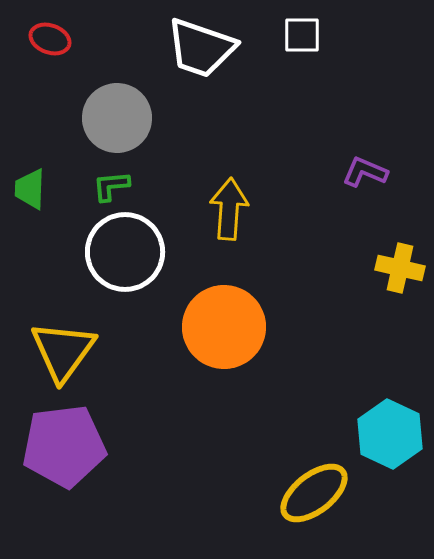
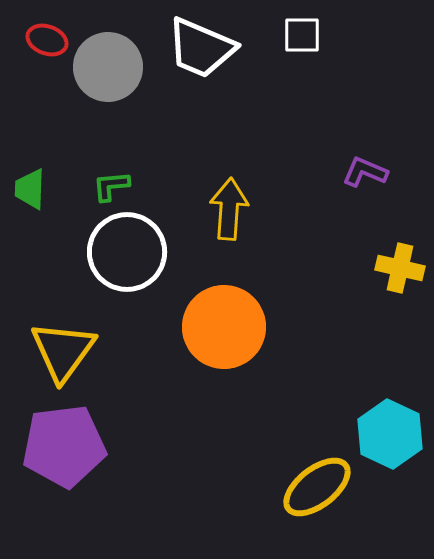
red ellipse: moved 3 px left, 1 px down
white trapezoid: rotated 4 degrees clockwise
gray circle: moved 9 px left, 51 px up
white circle: moved 2 px right
yellow ellipse: moved 3 px right, 6 px up
